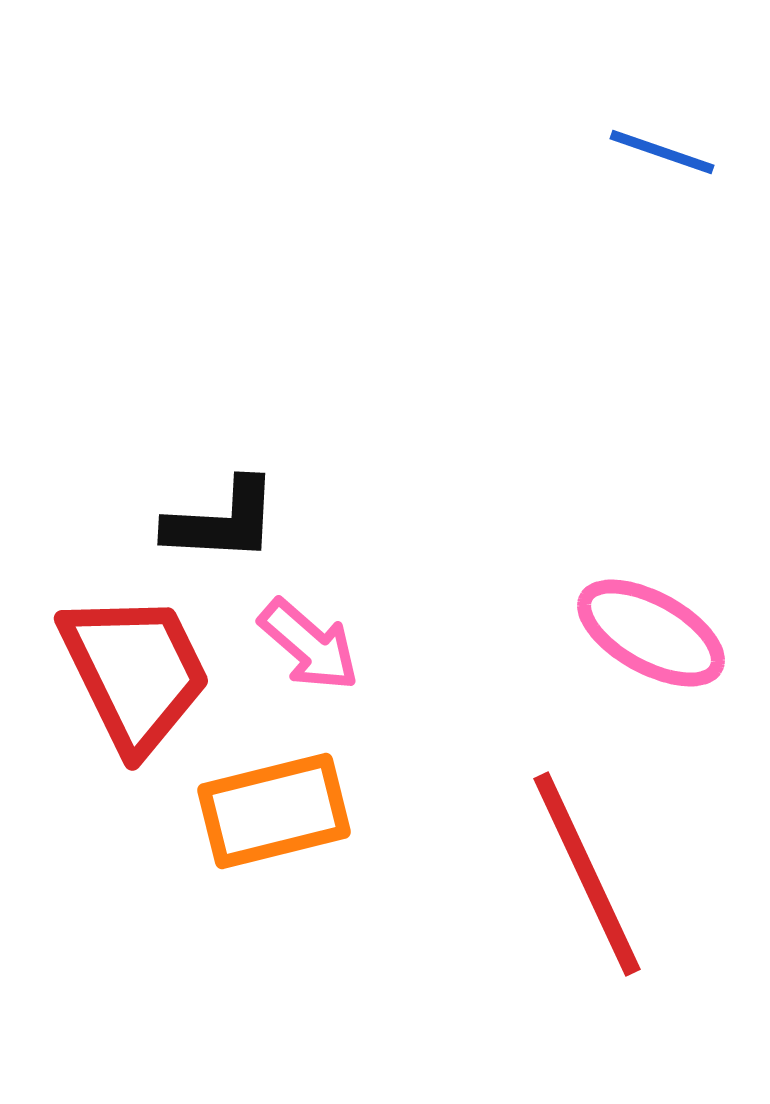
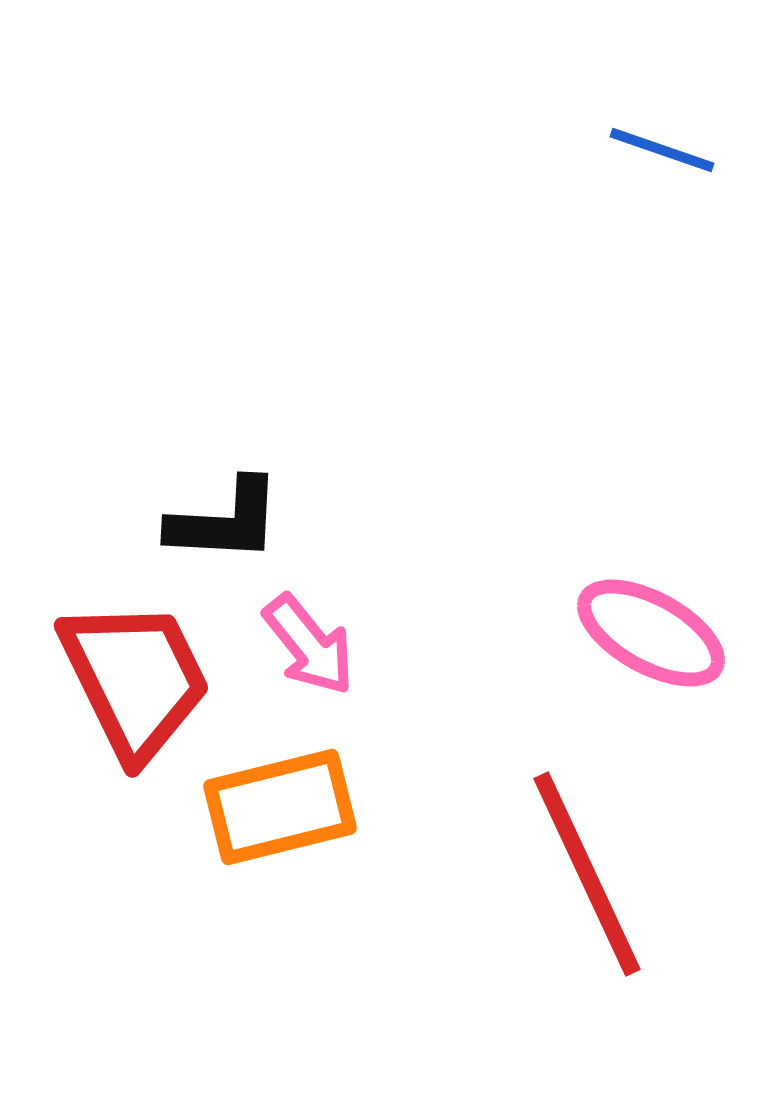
blue line: moved 2 px up
black L-shape: moved 3 px right
pink arrow: rotated 10 degrees clockwise
red trapezoid: moved 7 px down
orange rectangle: moved 6 px right, 4 px up
